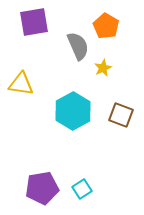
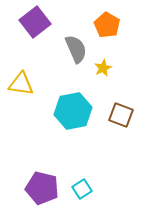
purple square: moved 1 px right; rotated 28 degrees counterclockwise
orange pentagon: moved 1 px right, 1 px up
gray semicircle: moved 2 px left, 3 px down
cyan hexagon: rotated 18 degrees clockwise
purple pentagon: rotated 24 degrees clockwise
